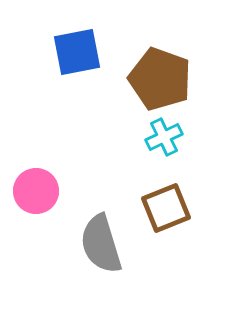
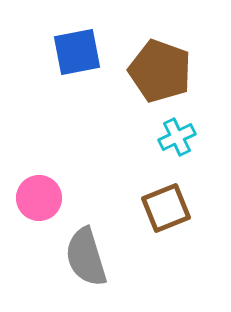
brown pentagon: moved 8 px up
cyan cross: moved 13 px right
pink circle: moved 3 px right, 7 px down
gray semicircle: moved 15 px left, 13 px down
